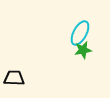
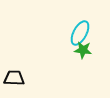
green star: rotated 18 degrees clockwise
